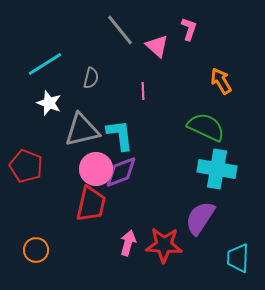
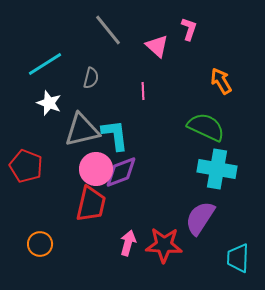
gray line: moved 12 px left
cyan L-shape: moved 5 px left
orange circle: moved 4 px right, 6 px up
